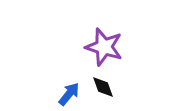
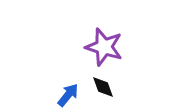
blue arrow: moved 1 px left, 1 px down
